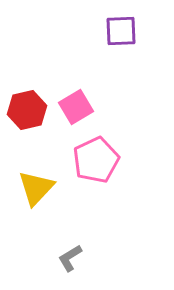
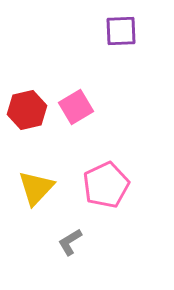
pink pentagon: moved 10 px right, 25 px down
gray L-shape: moved 16 px up
